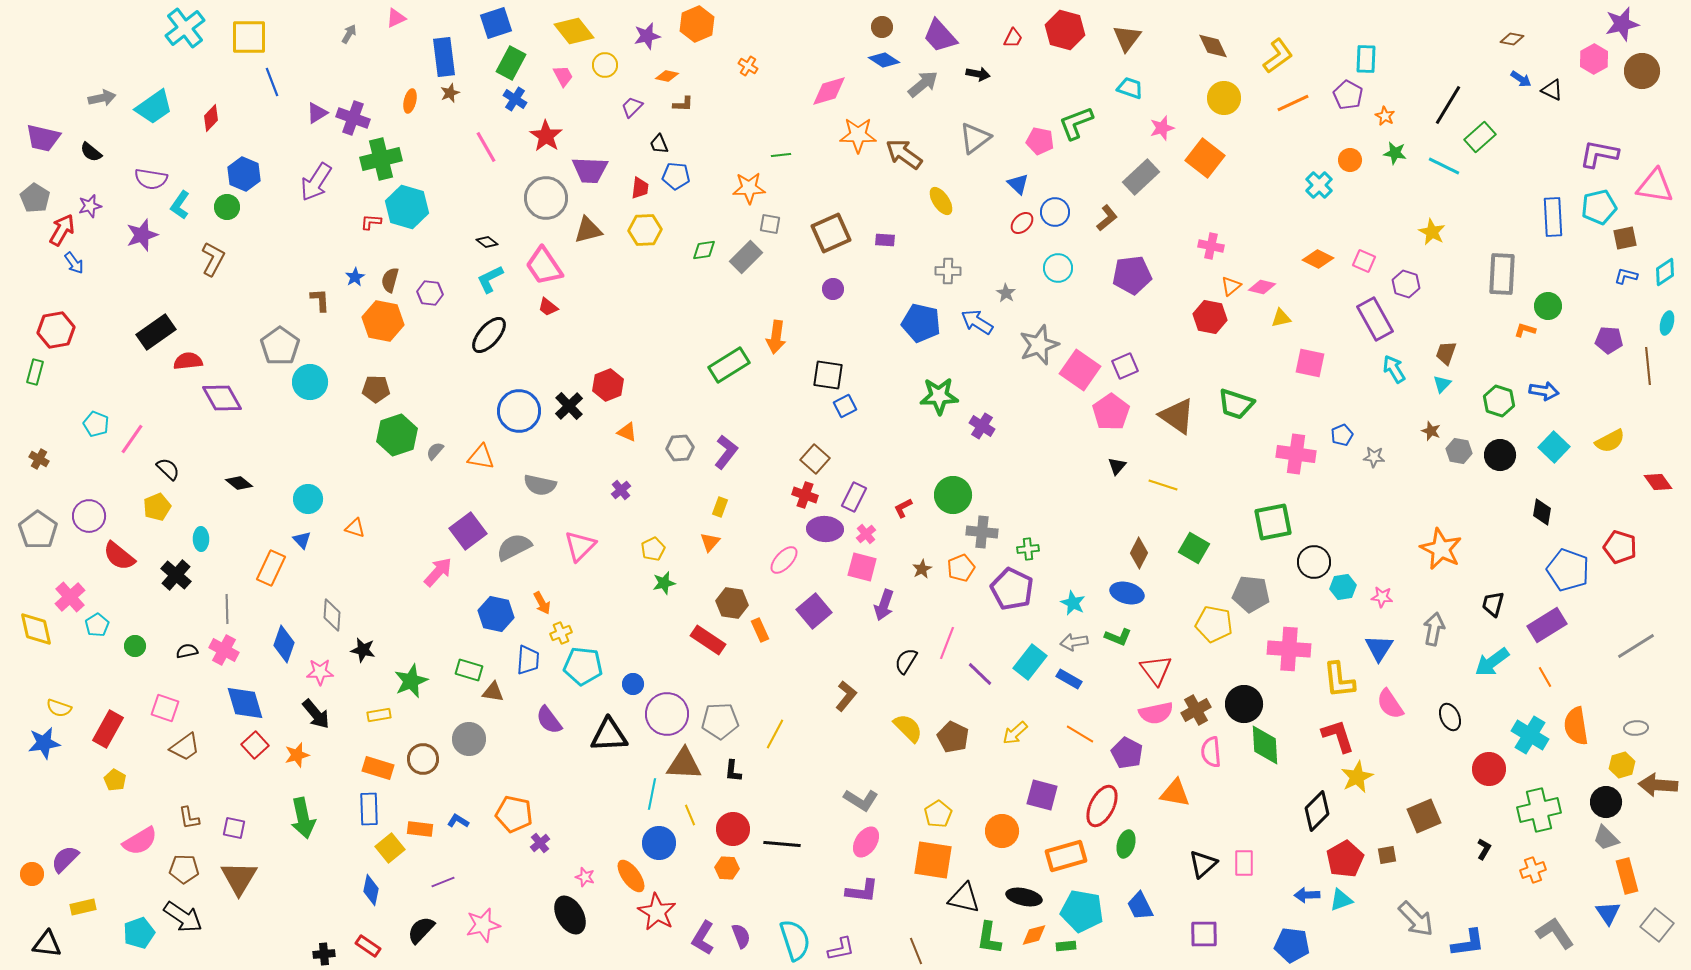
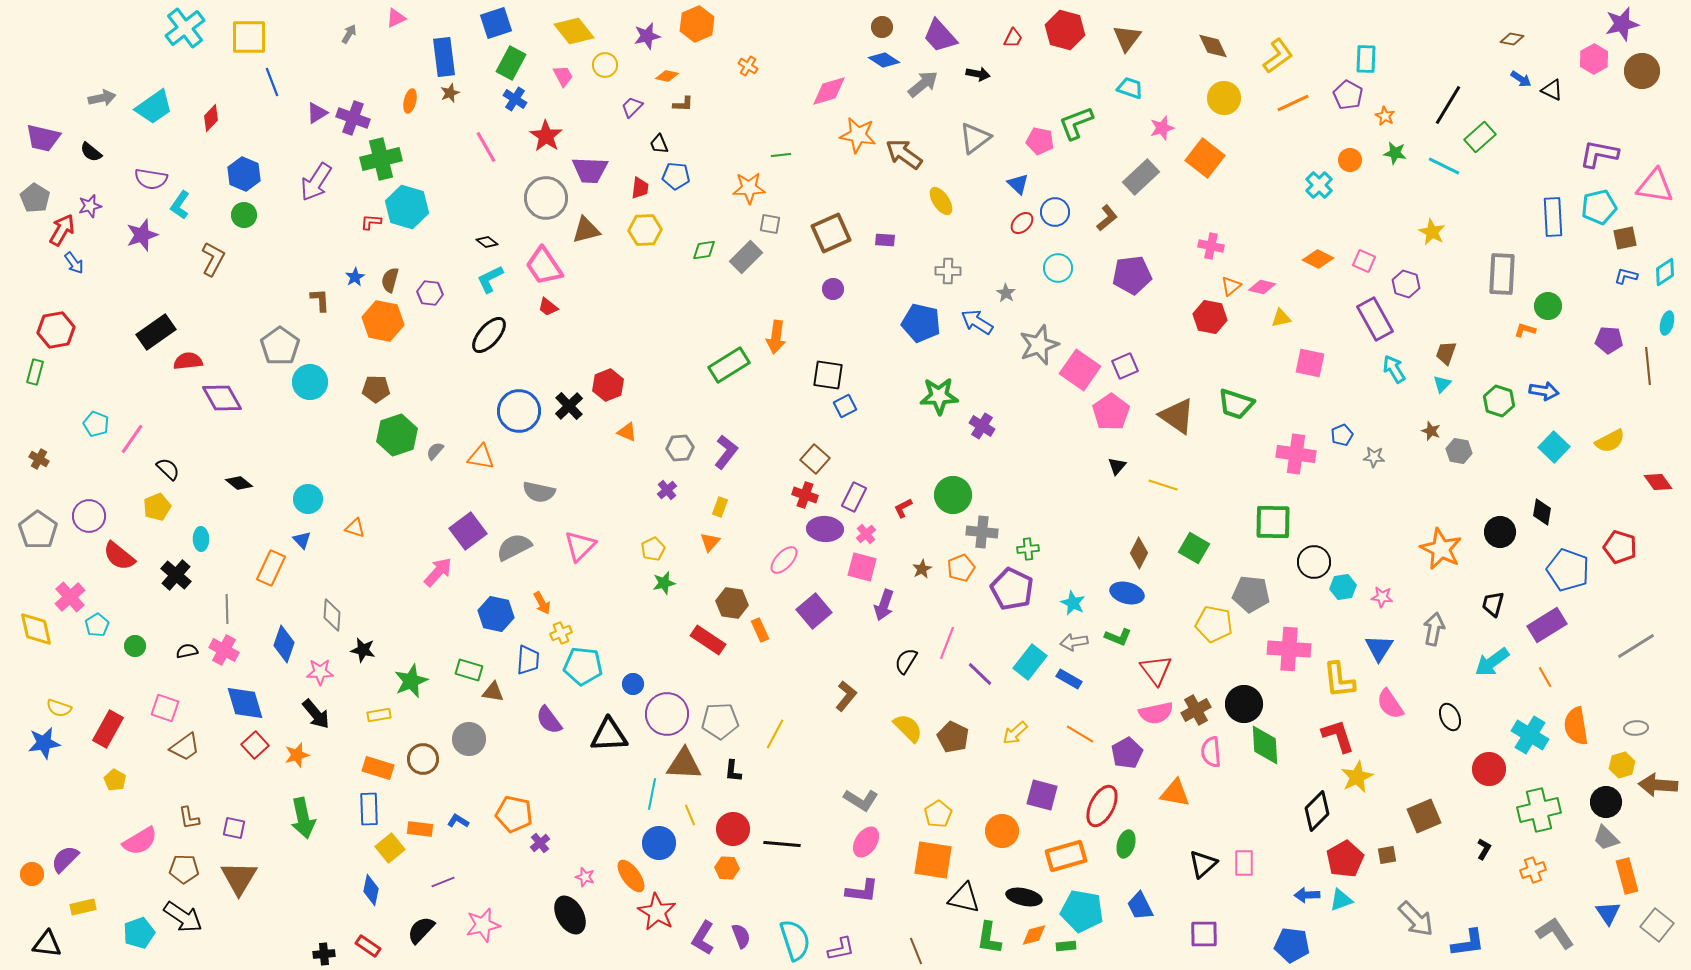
orange star at (858, 135): rotated 9 degrees clockwise
green circle at (227, 207): moved 17 px right, 8 px down
brown triangle at (588, 230): moved 2 px left
black circle at (1500, 455): moved 77 px down
gray semicircle at (540, 485): moved 1 px left, 7 px down
purple cross at (621, 490): moved 46 px right
green square at (1273, 522): rotated 12 degrees clockwise
purple pentagon at (1127, 753): rotated 16 degrees clockwise
